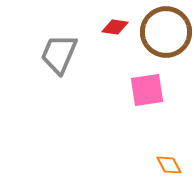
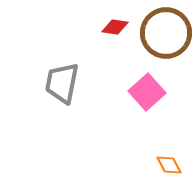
brown circle: moved 1 px down
gray trapezoid: moved 3 px right, 29 px down; rotated 12 degrees counterclockwise
pink square: moved 2 px down; rotated 33 degrees counterclockwise
